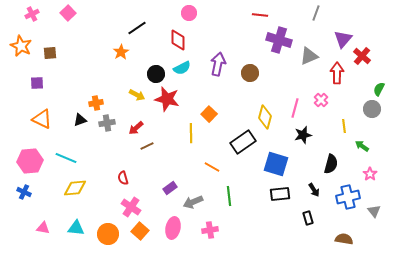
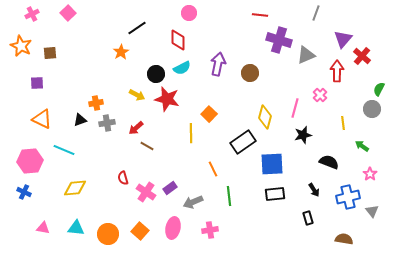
gray triangle at (309, 56): moved 3 px left, 1 px up
red arrow at (337, 73): moved 2 px up
pink cross at (321, 100): moved 1 px left, 5 px up
yellow line at (344, 126): moved 1 px left, 3 px up
brown line at (147, 146): rotated 56 degrees clockwise
cyan line at (66, 158): moved 2 px left, 8 px up
blue square at (276, 164): moved 4 px left; rotated 20 degrees counterclockwise
black semicircle at (331, 164): moved 2 px left, 2 px up; rotated 84 degrees counterclockwise
orange line at (212, 167): moved 1 px right, 2 px down; rotated 35 degrees clockwise
black rectangle at (280, 194): moved 5 px left
pink cross at (131, 207): moved 15 px right, 15 px up
gray triangle at (374, 211): moved 2 px left
